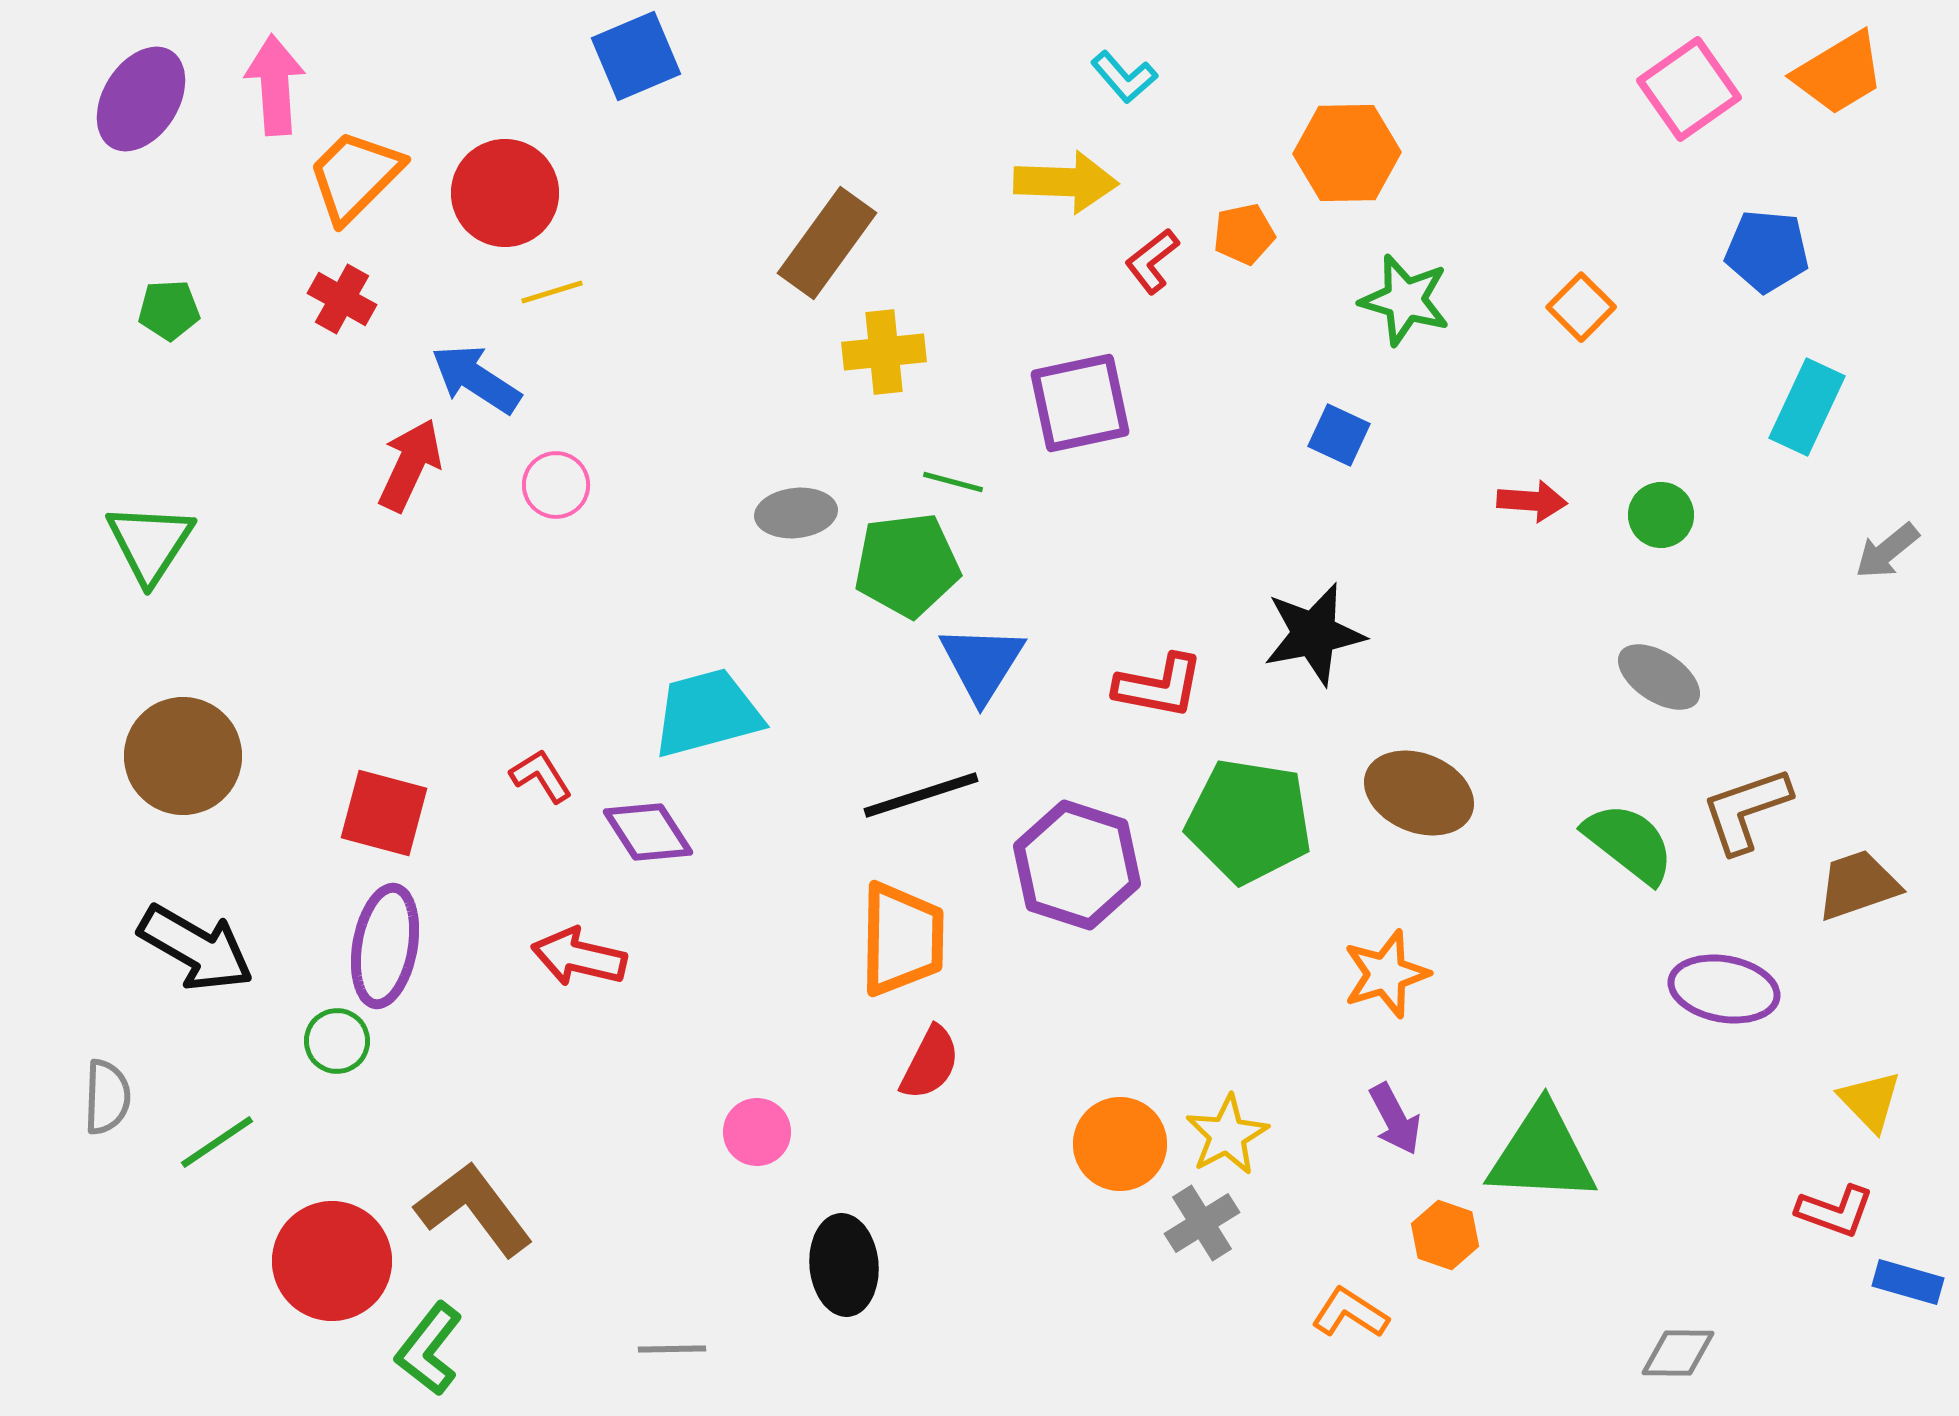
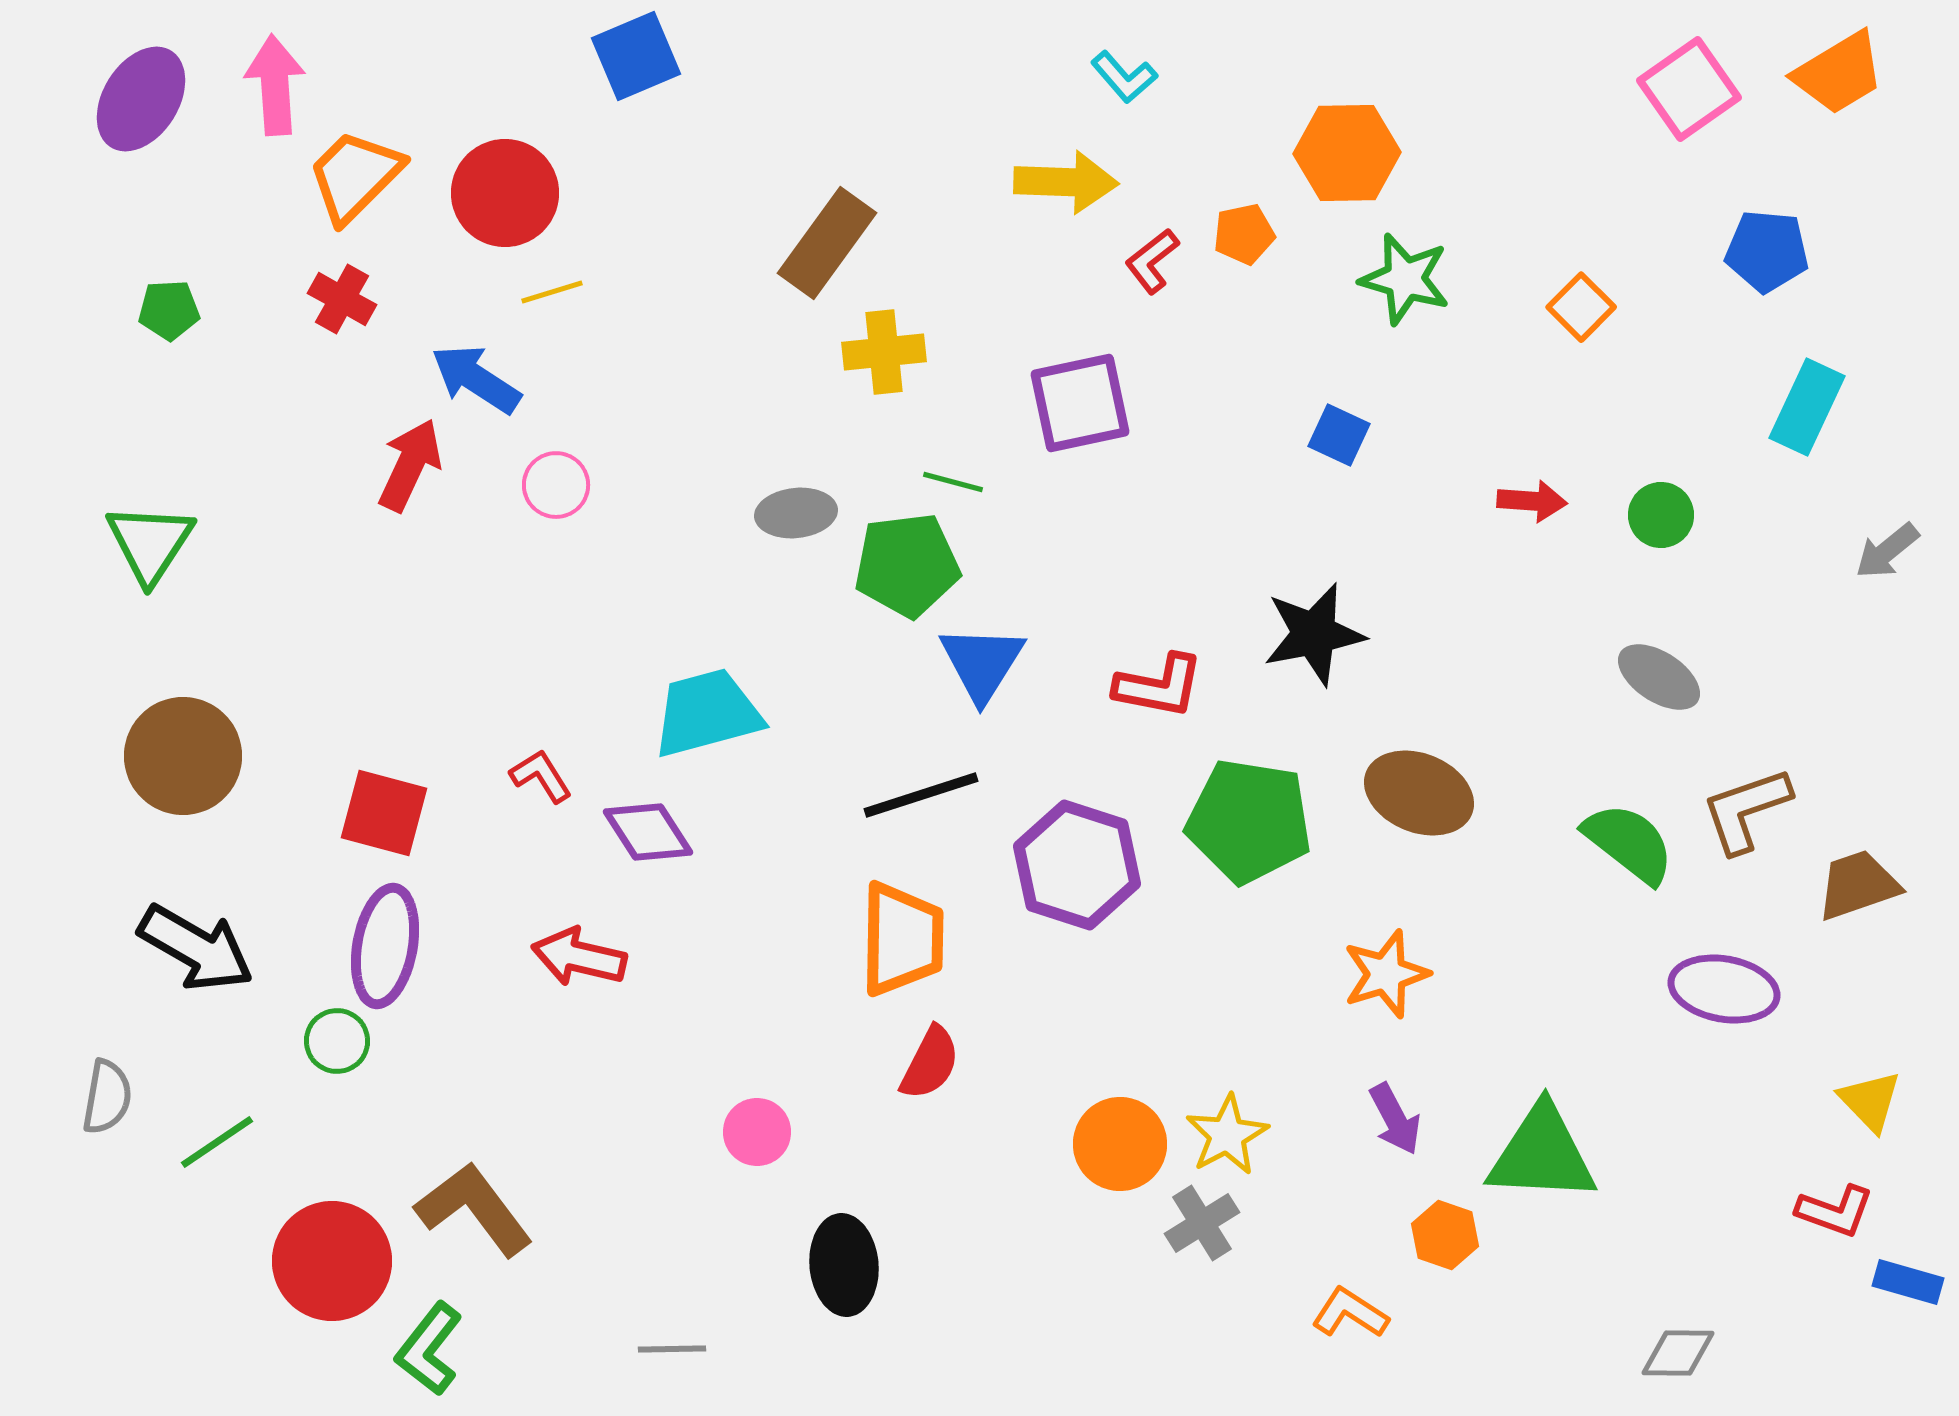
green star at (1405, 300): moved 21 px up
gray semicircle at (107, 1097): rotated 8 degrees clockwise
